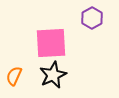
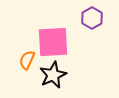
pink square: moved 2 px right, 1 px up
orange semicircle: moved 13 px right, 16 px up
